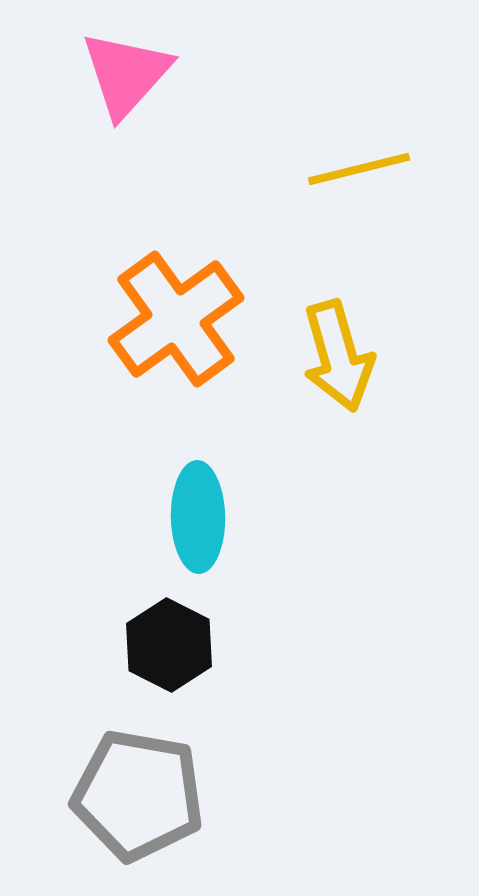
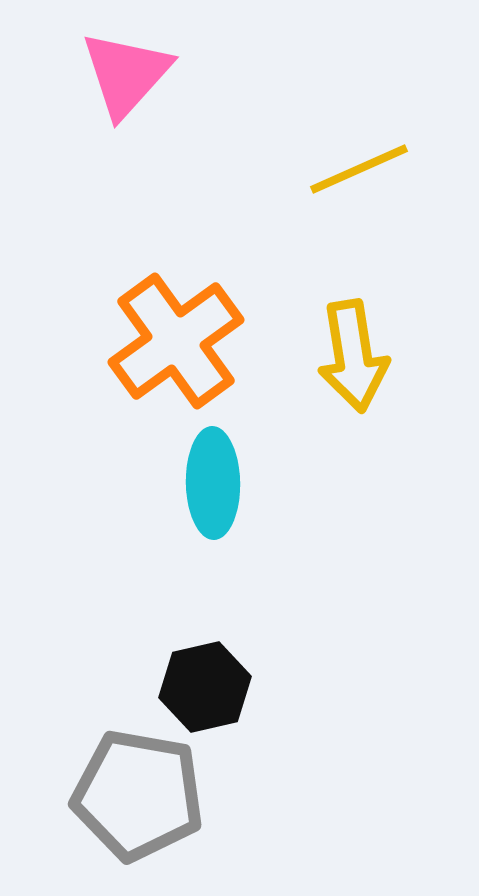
yellow line: rotated 10 degrees counterclockwise
orange cross: moved 22 px down
yellow arrow: moved 15 px right; rotated 7 degrees clockwise
cyan ellipse: moved 15 px right, 34 px up
black hexagon: moved 36 px right, 42 px down; rotated 20 degrees clockwise
